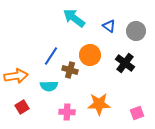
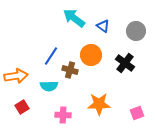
blue triangle: moved 6 px left
orange circle: moved 1 px right
pink cross: moved 4 px left, 3 px down
